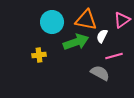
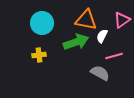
cyan circle: moved 10 px left, 1 px down
